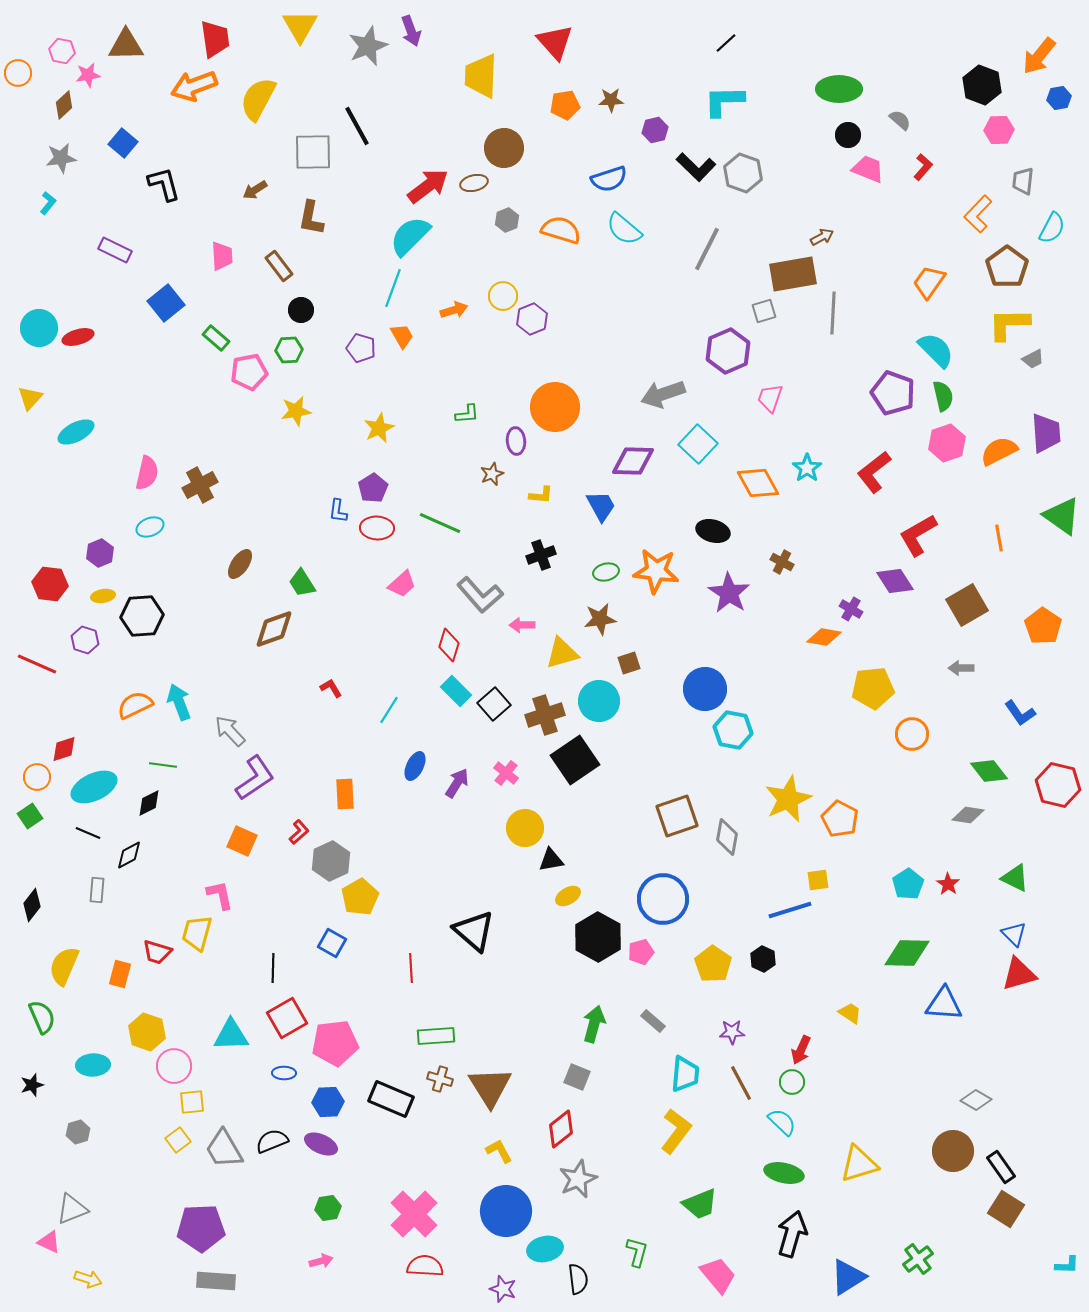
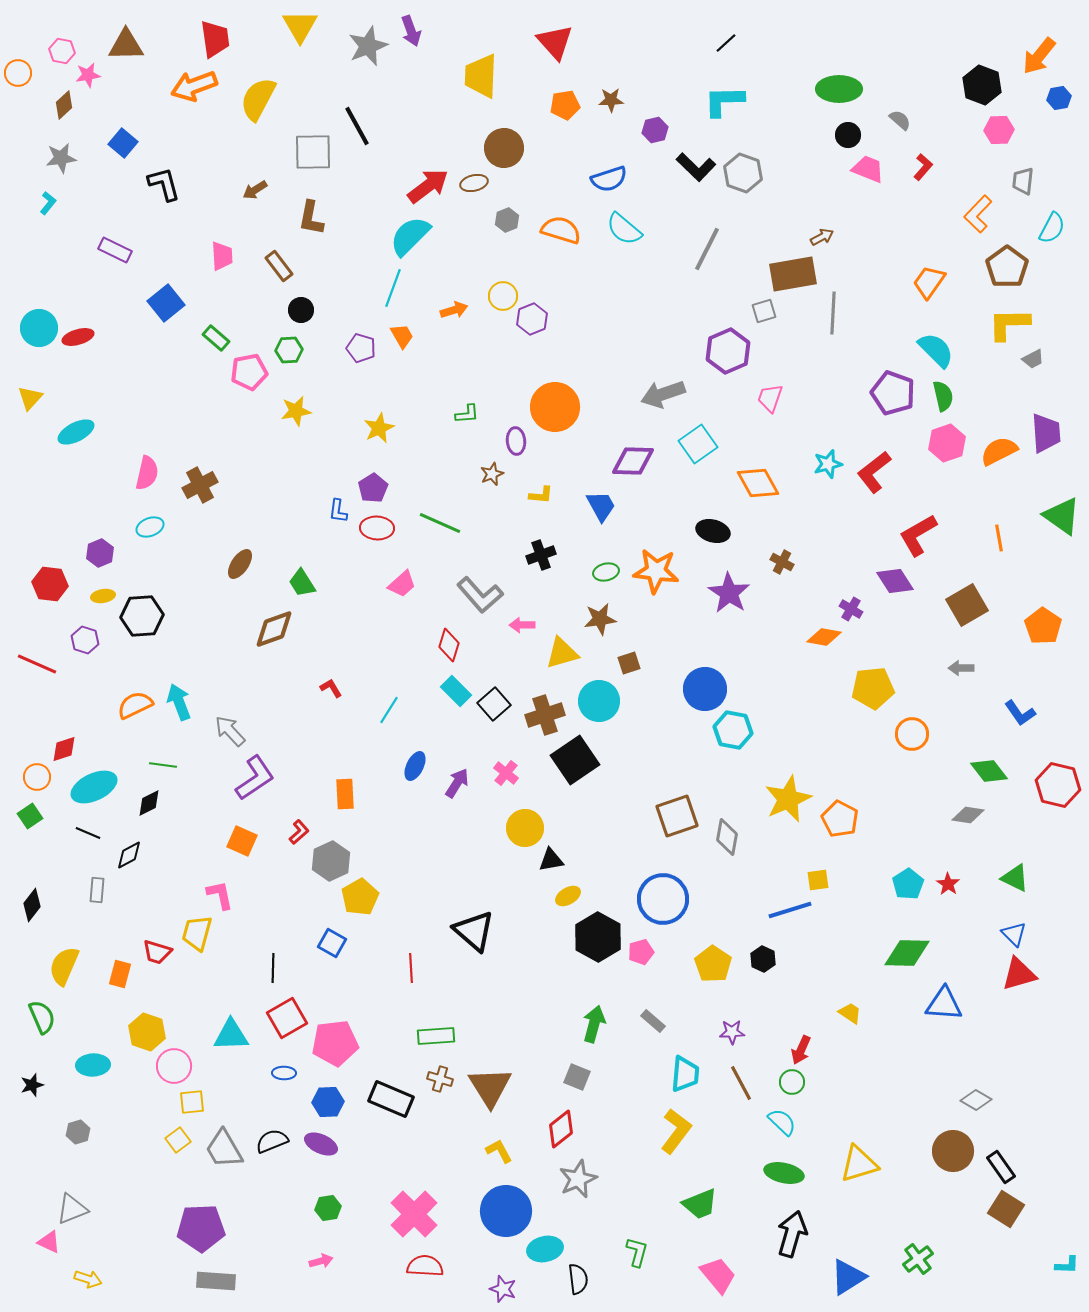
cyan square at (698, 444): rotated 12 degrees clockwise
cyan star at (807, 468): moved 21 px right, 4 px up; rotated 20 degrees clockwise
